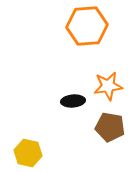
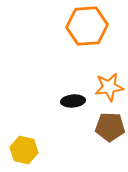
orange star: moved 1 px right, 1 px down
brown pentagon: rotated 8 degrees counterclockwise
yellow hexagon: moved 4 px left, 3 px up
